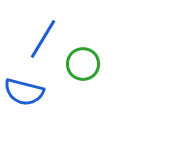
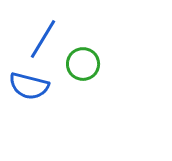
blue semicircle: moved 5 px right, 6 px up
